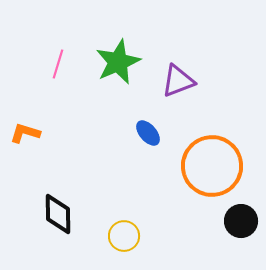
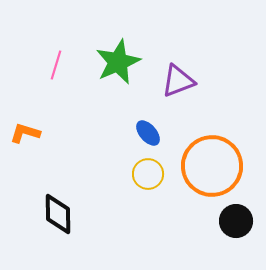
pink line: moved 2 px left, 1 px down
black circle: moved 5 px left
yellow circle: moved 24 px right, 62 px up
